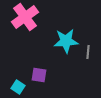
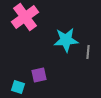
cyan star: moved 1 px up
purple square: rotated 21 degrees counterclockwise
cyan square: rotated 16 degrees counterclockwise
